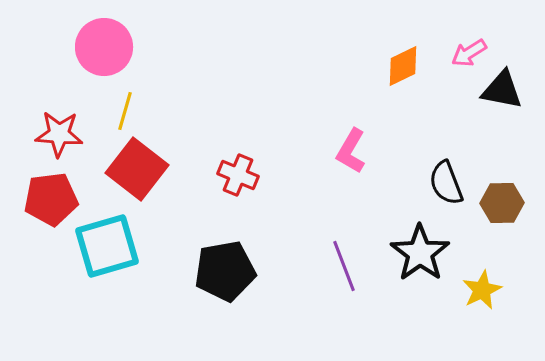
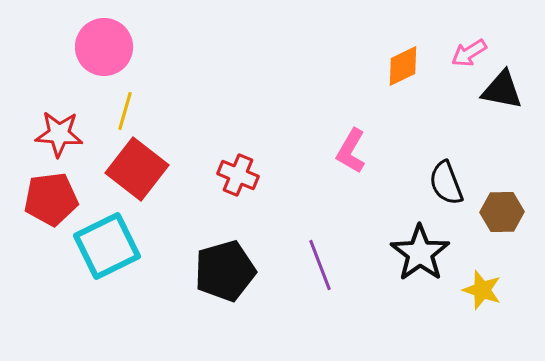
brown hexagon: moved 9 px down
cyan square: rotated 10 degrees counterclockwise
purple line: moved 24 px left, 1 px up
black pentagon: rotated 6 degrees counterclockwise
yellow star: rotated 27 degrees counterclockwise
